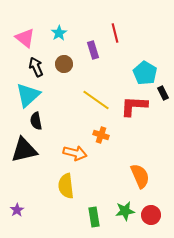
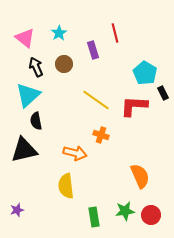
purple star: rotated 16 degrees clockwise
